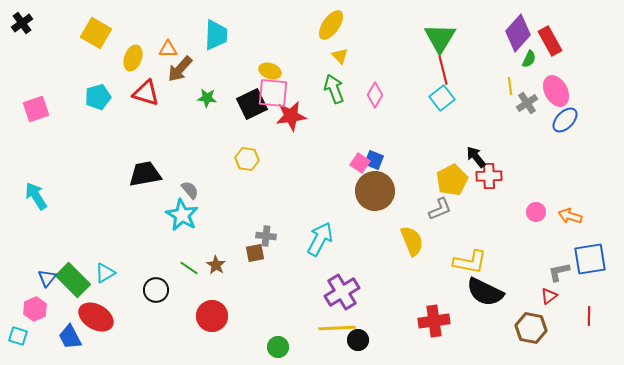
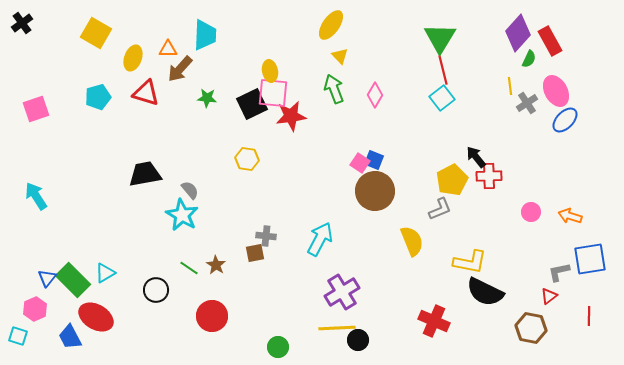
cyan trapezoid at (216, 35): moved 11 px left
yellow ellipse at (270, 71): rotated 60 degrees clockwise
pink circle at (536, 212): moved 5 px left
red cross at (434, 321): rotated 32 degrees clockwise
